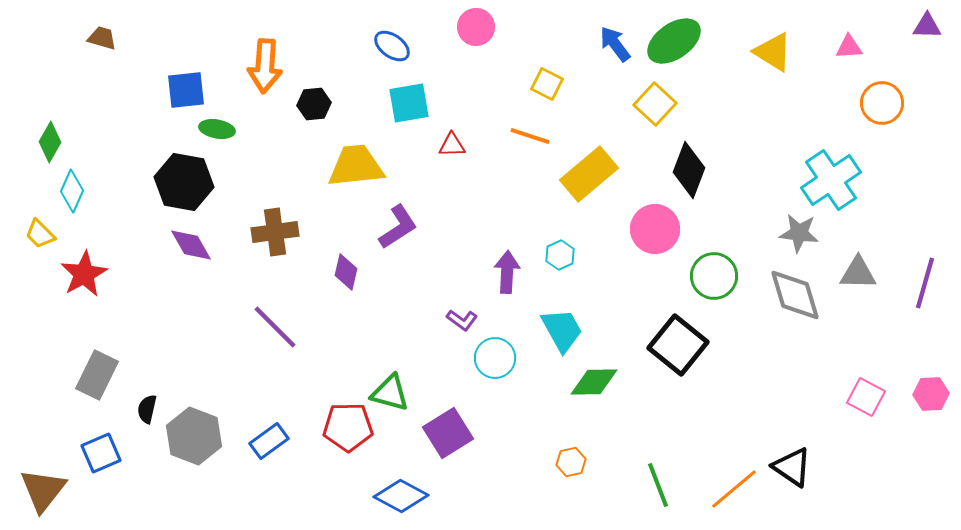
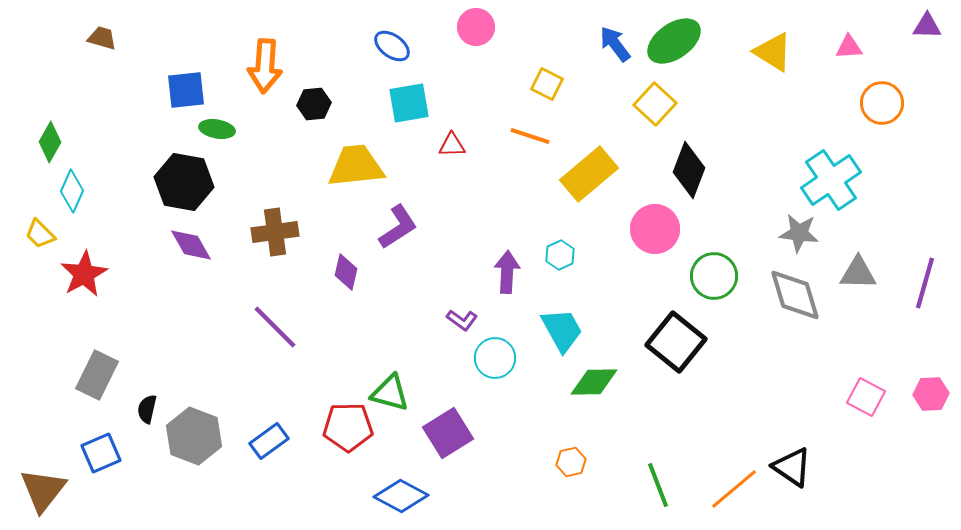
black square at (678, 345): moved 2 px left, 3 px up
